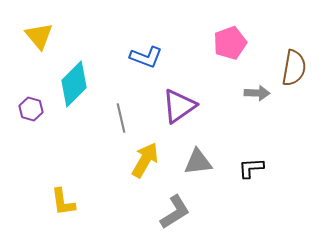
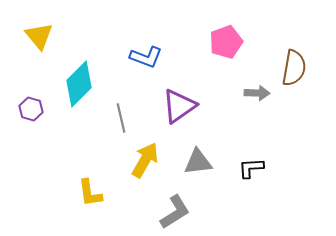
pink pentagon: moved 4 px left, 1 px up
cyan diamond: moved 5 px right
yellow L-shape: moved 27 px right, 9 px up
